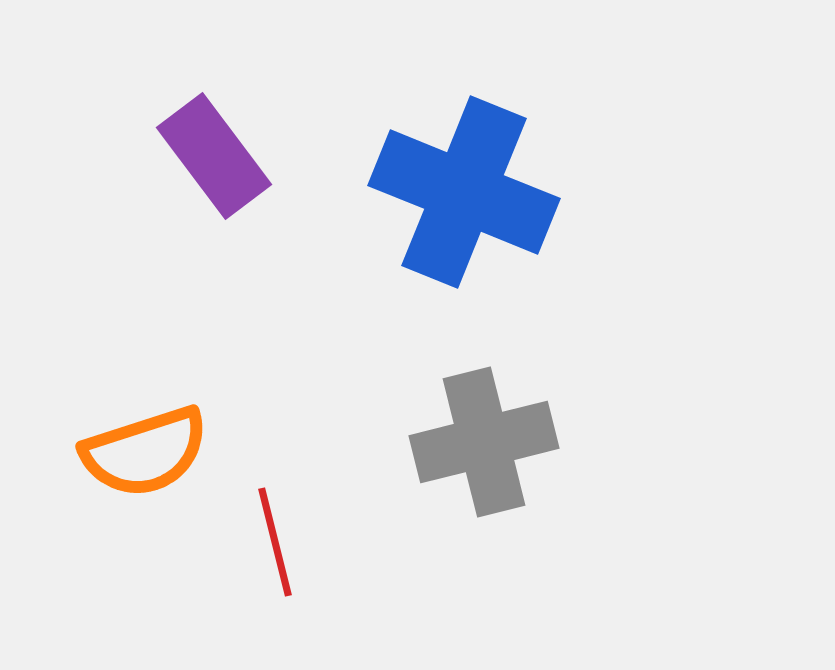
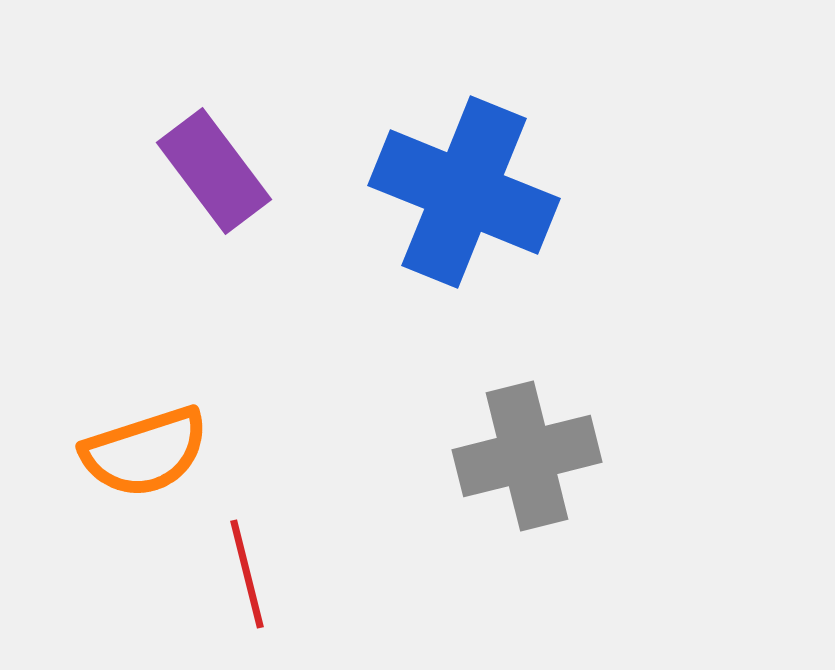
purple rectangle: moved 15 px down
gray cross: moved 43 px right, 14 px down
red line: moved 28 px left, 32 px down
